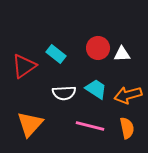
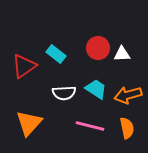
orange triangle: moved 1 px left, 1 px up
